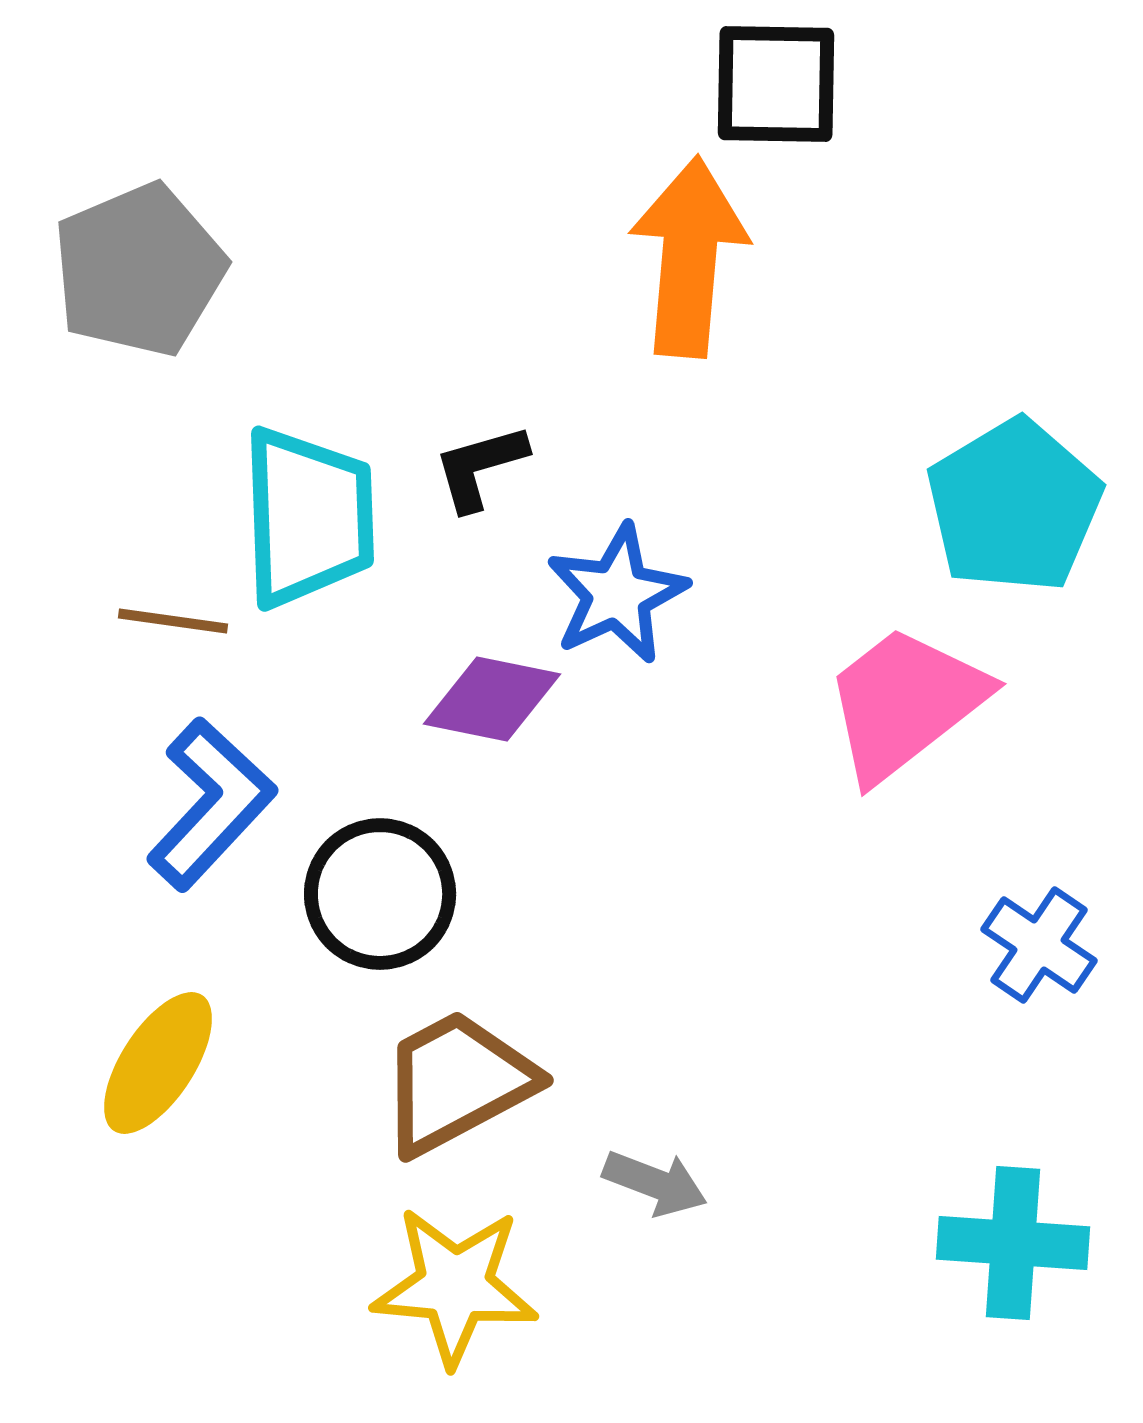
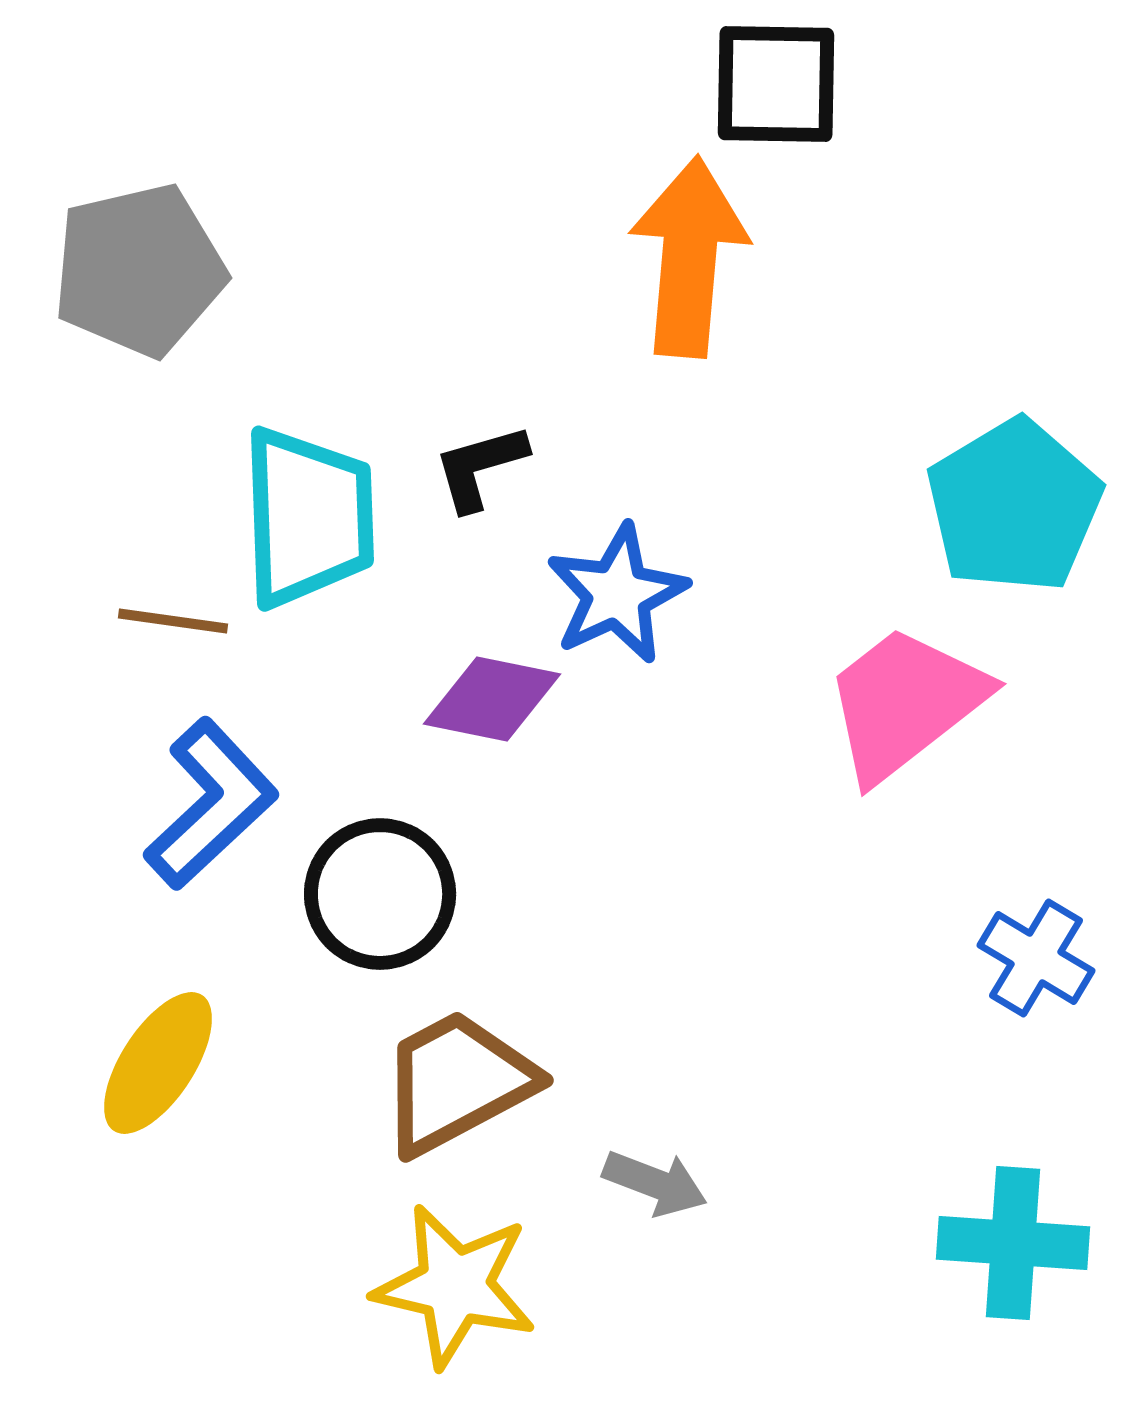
gray pentagon: rotated 10 degrees clockwise
blue L-shape: rotated 4 degrees clockwise
blue cross: moved 3 px left, 13 px down; rotated 3 degrees counterclockwise
yellow star: rotated 8 degrees clockwise
